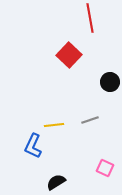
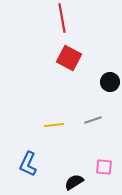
red line: moved 28 px left
red square: moved 3 px down; rotated 15 degrees counterclockwise
gray line: moved 3 px right
blue L-shape: moved 5 px left, 18 px down
pink square: moved 1 px left, 1 px up; rotated 18 degrees counterclockwise
black semicircle: moved 18 px right
